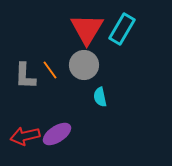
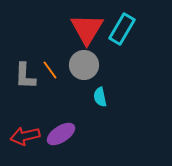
purple ellipse: moved 4 px right
